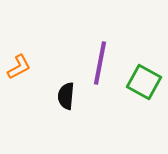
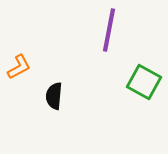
purple line: moved 9 px right, 33 px up
black semicircle: moved 12 px left
